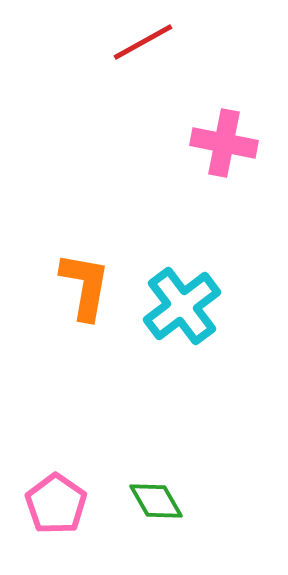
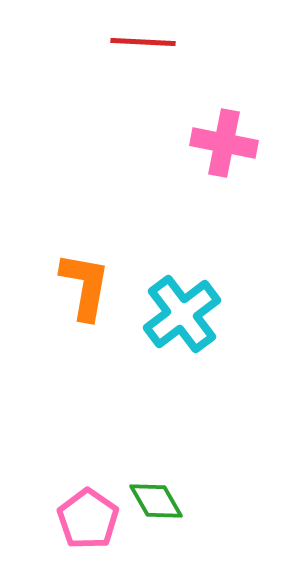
red line: rotated 32 degrees clockwise
cyan cross: moved 8 px down
pink pentagon: moved 32 px right, 15 px down
